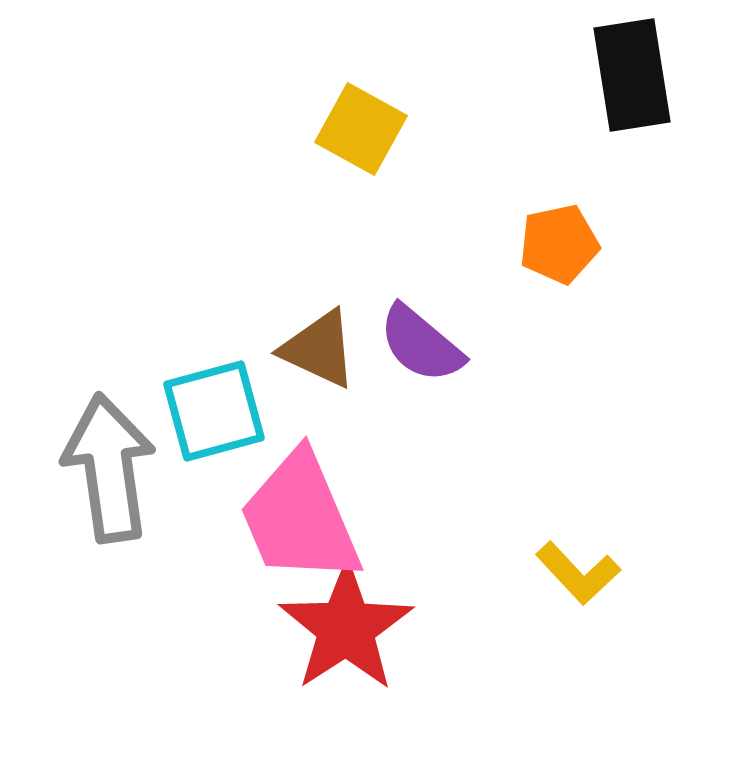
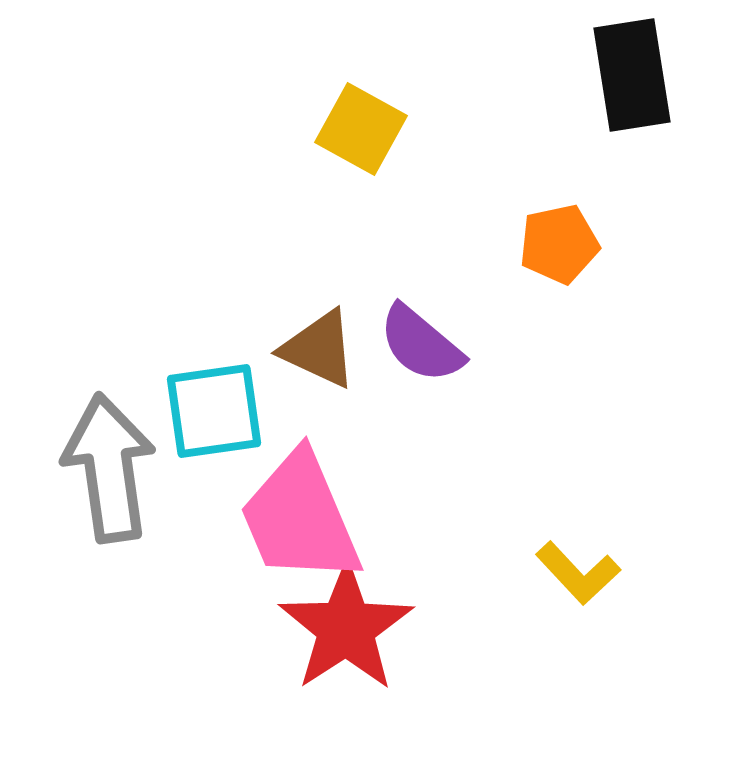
cyan square: rotated 7 degrees clockwise
